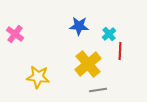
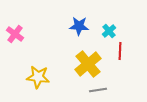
cyan cross: moved 3 px up
